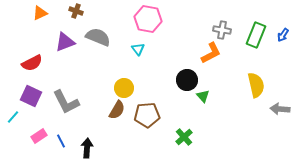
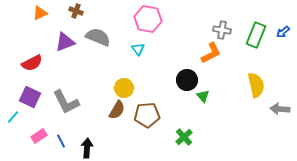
blue arrow: moved 3 px up; rotated 16 degrees clockwise
purple square: moved 1 px left, 1 px down
